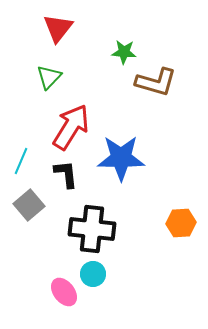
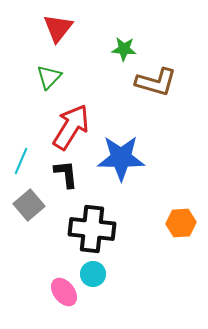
green star: moved 3 px up
